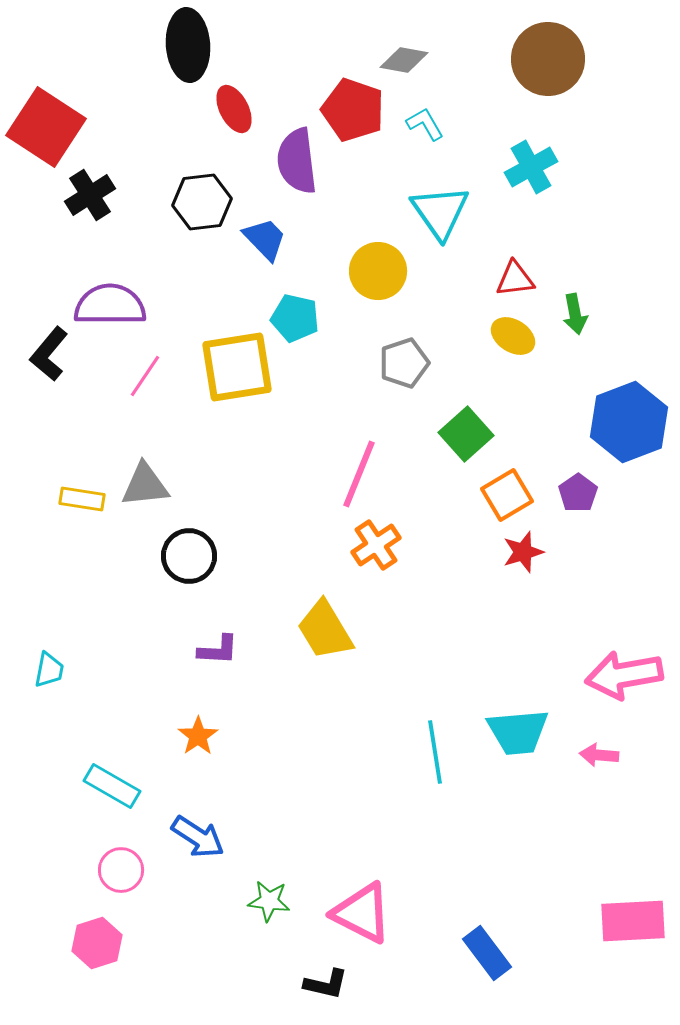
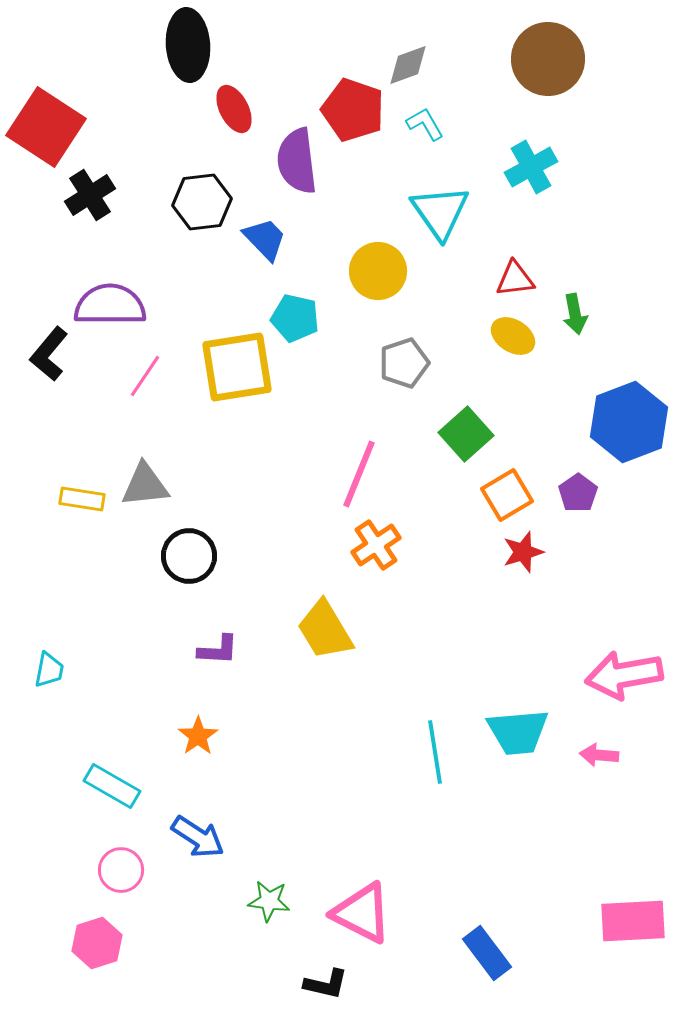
gray diamond at (404, 60): moved 4 px right, 5 px down; rotated 30 degrees counterclockwise
